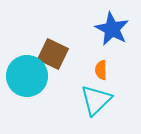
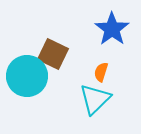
blue star: rotated 8 degrees clockwise
orange semicircle: moved 2 px down; rotated 18 degrees clockwise
cyan triangle: moved 1 px left, 1 px up
